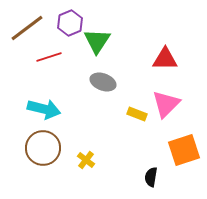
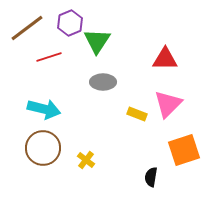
gray ellipse: rotated 20 degrees counterclockwise
pink triangle: moved 2 px right
